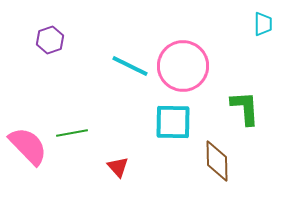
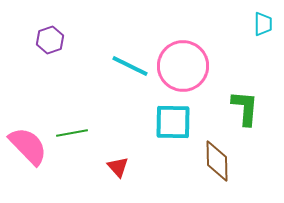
green L-shape: rotated 9 degrees clockwise
